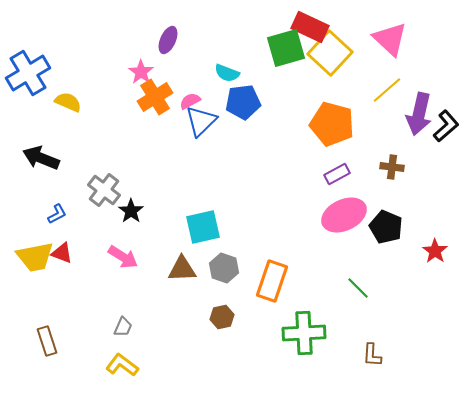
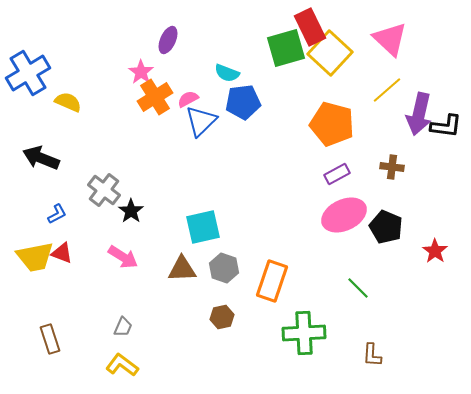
red rectangle: rotated 39 degrees clockwise
pink semicircle: moved 2 px left, 2 px up
black L-shape: rotated 48 degrees clockwise
brown rectangle: moved 3 px right, 2 px up
